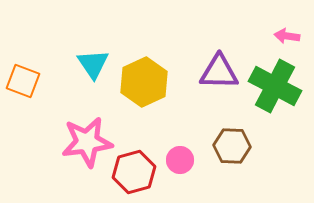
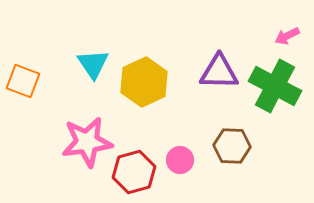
pink arrow: rotated 35 degrees counterclockwise
